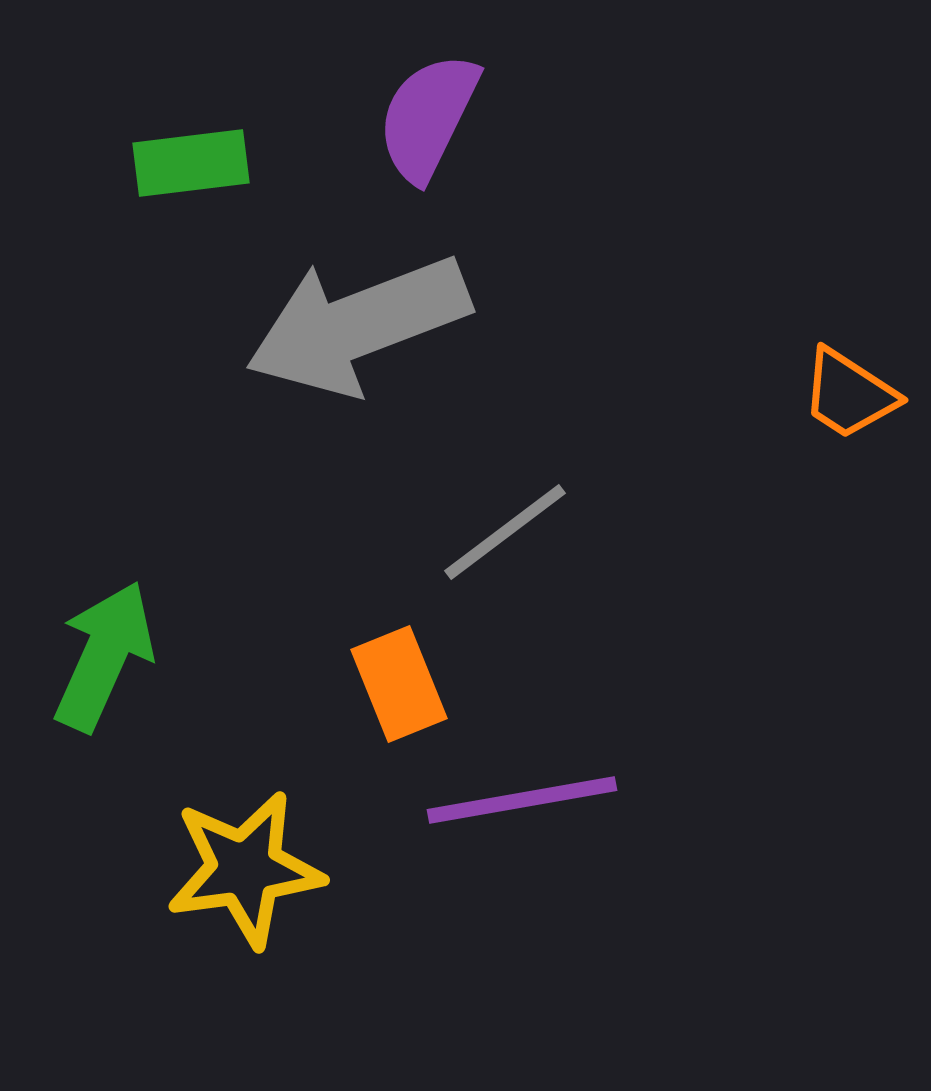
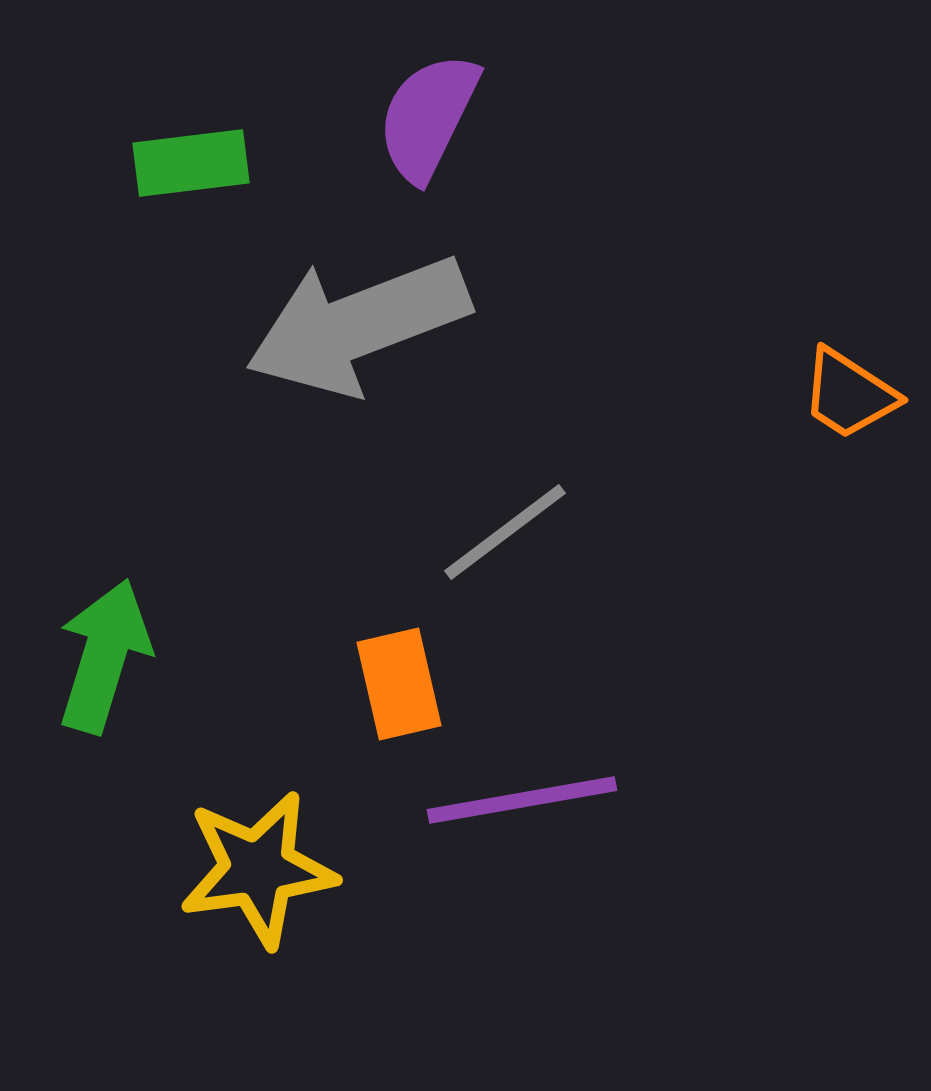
green arrow: rotated 7 degrees counterclockwise
orange rectangle: rotated 9 degrees clockwise
yellow star: moved 13 px right
